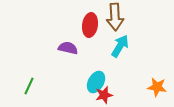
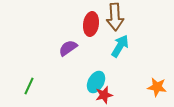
red ellipse: moved 1 px right, 1 px up
purple semicircle: rotated 48 degrees counterclockwise
